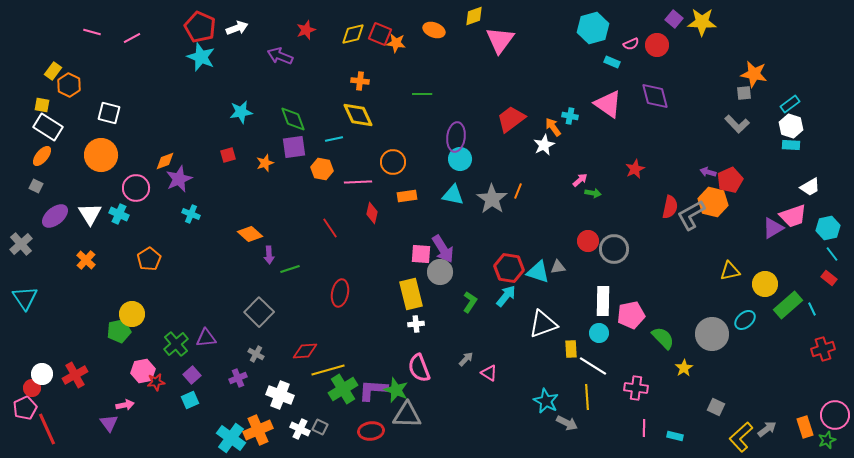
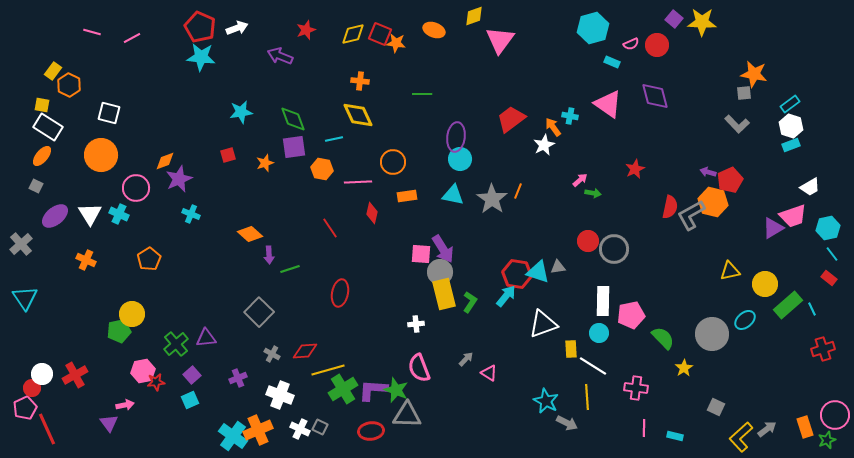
cyan star at (201, 57): rotated 16 degrees counterclockwise
cyan rectangle at (791, 145): rotated 24 degrees counterclockwise
orange cross at (86, 260): rotated 18 degrees counterclockwise
red hexagon at (509, 268): moved 8 px right, 6 px down
yellow rectangle at (411, 294): moved 33 px right
gray cross at (256, 354): moved 16 px right
cyan cross at (231, 438): moved 2 px right, 2 px up
